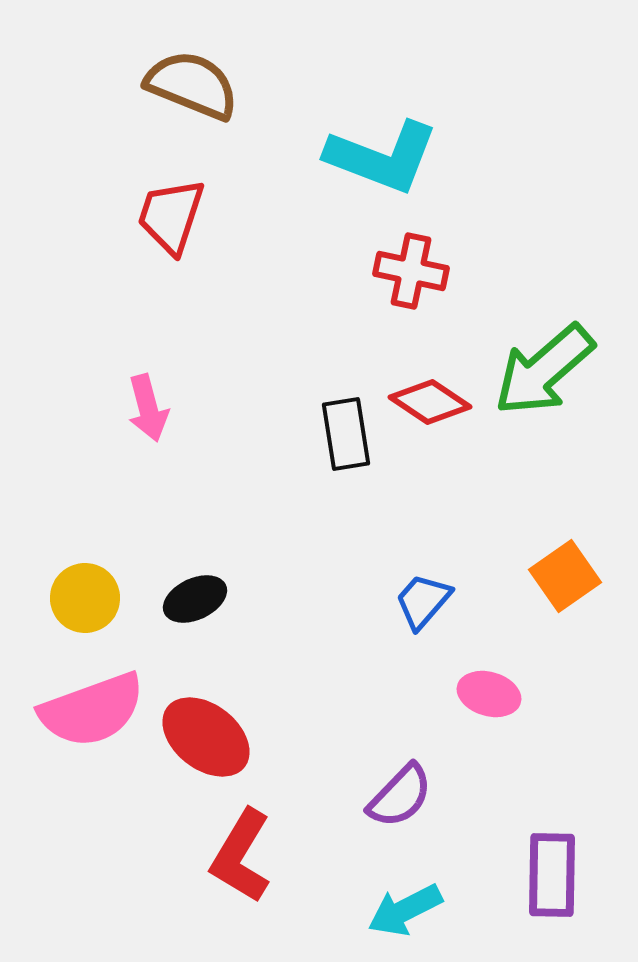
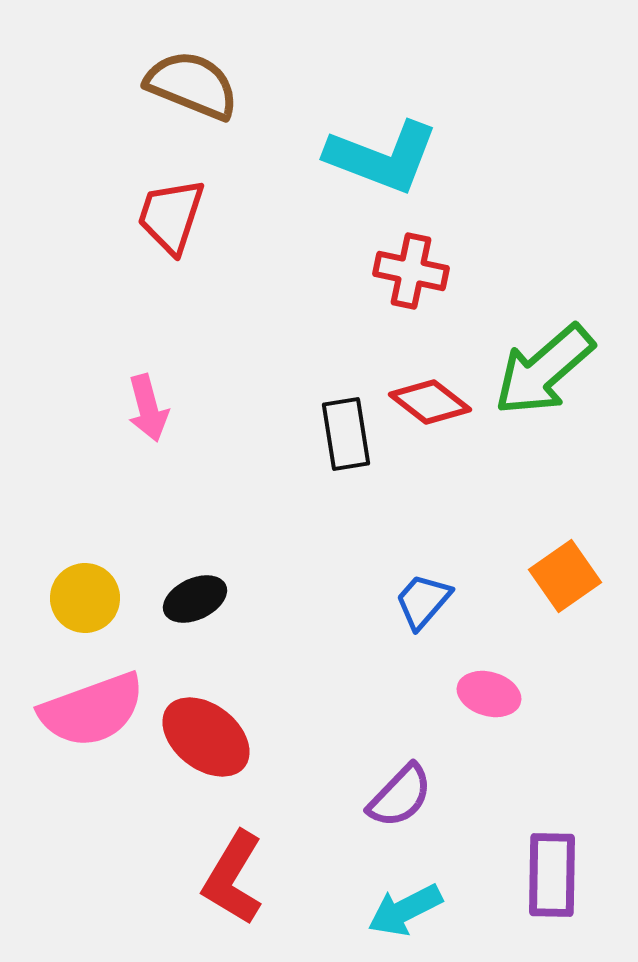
red diamond: rotated 4 degrees clockwise
red L-shape: moved 8 px left, 22 px down
